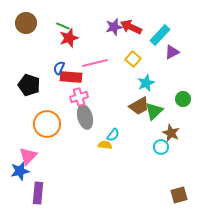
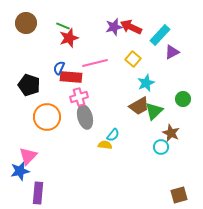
orange circle: moved 7 px up
